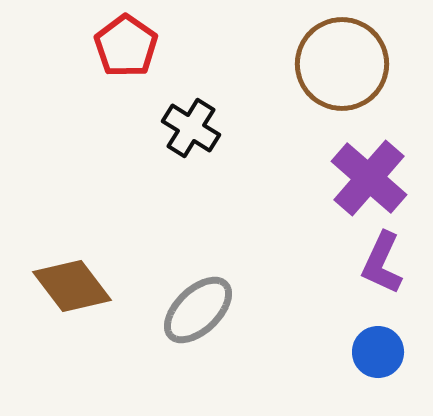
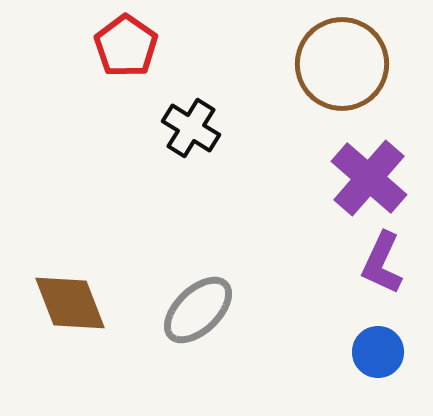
brown diamond: moved 2 px left, 17 px down; rotated 16 degrees clockwise
